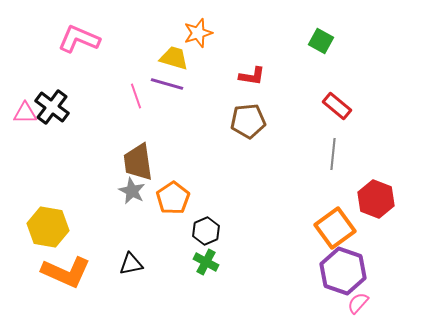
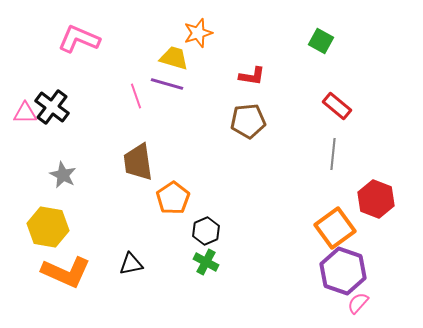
gray star: moved 69 px left, 16 px up
